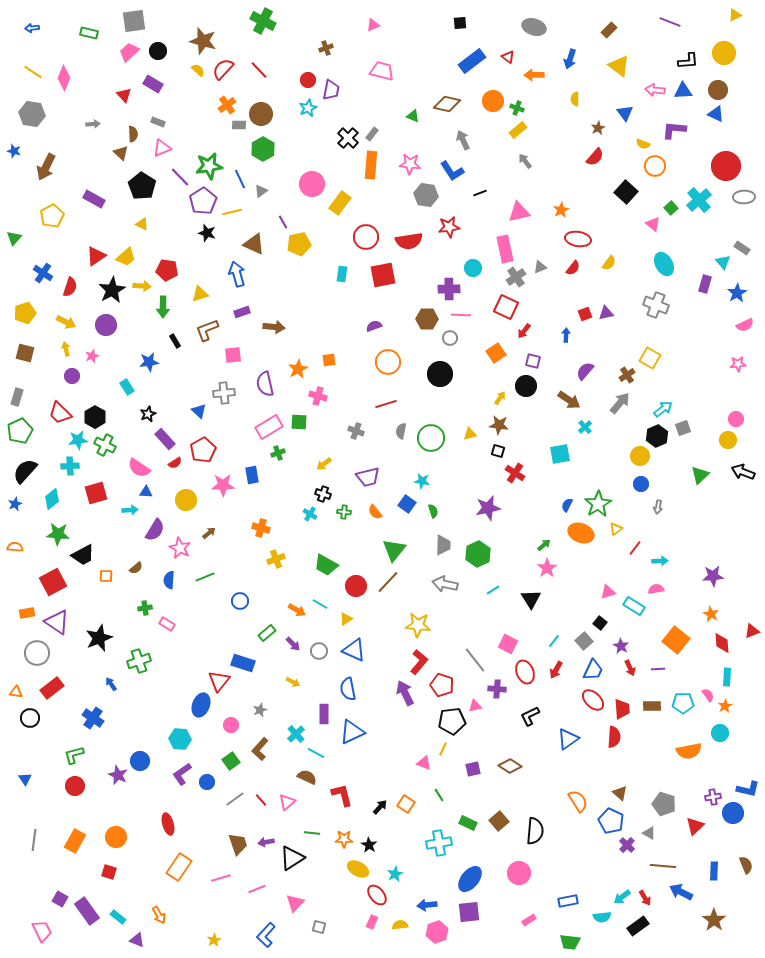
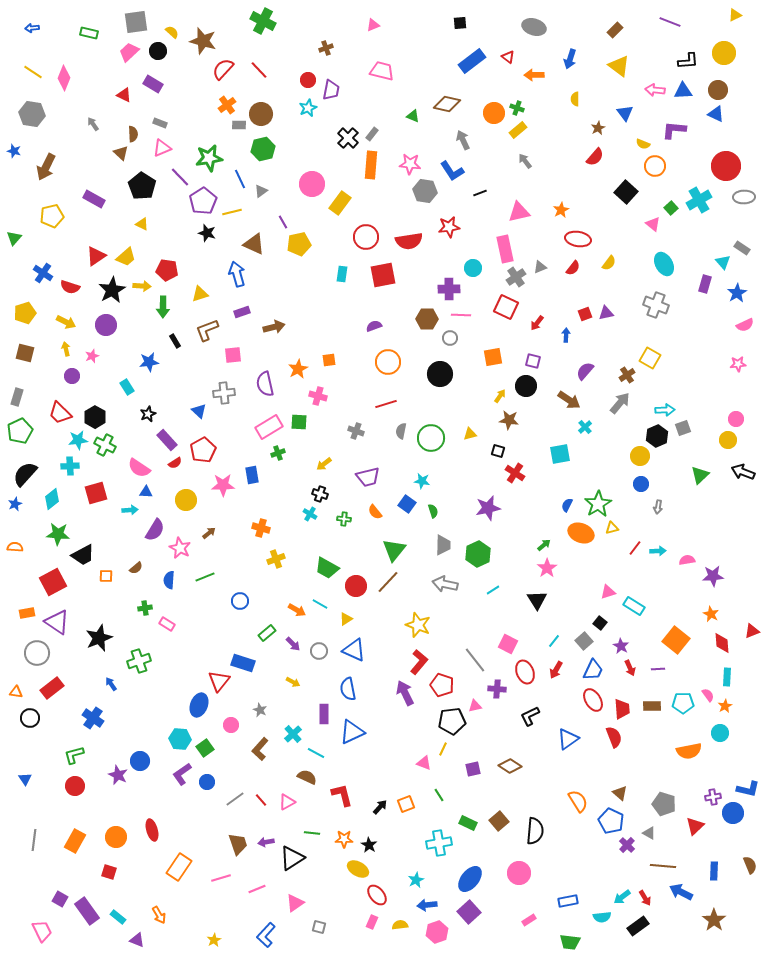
gray square at (134, 21): moved 2 px right, 1 px down
brown rectangle at (609, 30): moved 6 px right
yellow semicircle at (198, 70): moved 26 px left, 38 px up
red triangle at (124, 95): rotated 21 degrees counterclockwise
orange circle at (493, 101): moved 1 px right, 12 px down
gray rectangle at (158, 122): moved 2 px right, 1 px down
gray arrow at (93, 124): rotated 120 degrees counterclockwise
green hexagon at (263, 149): rotated 15 degrees clockwise
green star at (209, 166): moved 8 px up
gray hexagon at (426, 195): moved 1 px left, 4 px up
cyan cross at (699, 200): rotated 10 degrees clockwise
yellow pentagon at (52, 216): rotated 15 degrees clockwise
red semicircle at (70, 287): rotated 90 degrees clockwise
brown arrow at (274, 327): rotated 20 degrees counterclockwise
red arrow at (524, 331): moved 13 px right, 8 px up
orange square at (496, 353): moved 3 px left, 4 px down; rotated 24 degrees clockwise
yellow arrow at (500, 398): moved 2 px up
cyan arrow at (663, 409): moved 2 px right, 1 px down; rotated 36 degrees clockwise
brown star at (499, 425): moved 10 px right, 5 px up
purple rectangle at (165, 439): moved 2 px right, 1 px down
black semicircle at (25, 471): moved 3 px down
black cross at (323, 494): moved 3 px left
green cross at (344, 512): moved 7 px down
yellow triangle at (616, 529): moved 4 px left, 1 px up; rotated 24 degrees clockwise
cyan arrow at (660, 561): moved 2 px left, 10 px up
green trapezoid at (326, 565): moved 1 px right, 3 px down
pink semicircle at (656, 589): moved 31 px right, 29 px up
black triangle at (531, 599): moved 6 px right, 1 px down
yellow star at (418, 625): rotated 15 degrees clockwise
red ellipse at (593, 700): rotated 15 degrees clockwise
blue ellipse at (201, 705): moved 2 px left
gray star at (260, 710): rotated 24 degrees counterclockwise
cyan cross at (296, 734): moved 3 px left
red semicircle at (614, 737): rotated 25 degrees counterclockwise
green square at (231, 761): moved 26 px left, 13 px up
pink triangle at (287, 802): rotated 12 degrees clockwise
orange square at (406, 804): rotated 36 degrees clockwise
red ellipse at (168, 824): moved 16 px left, 6 px down
brown semicircle at (746, 865): moved 4 px right
cyan star at (395, 874): moved 21 px right, 6 px down
pink triangle at (295, 903): rotated 12 degrees clockwise
purple square at (469, 912): rotated 35 degrees counterclockwise
